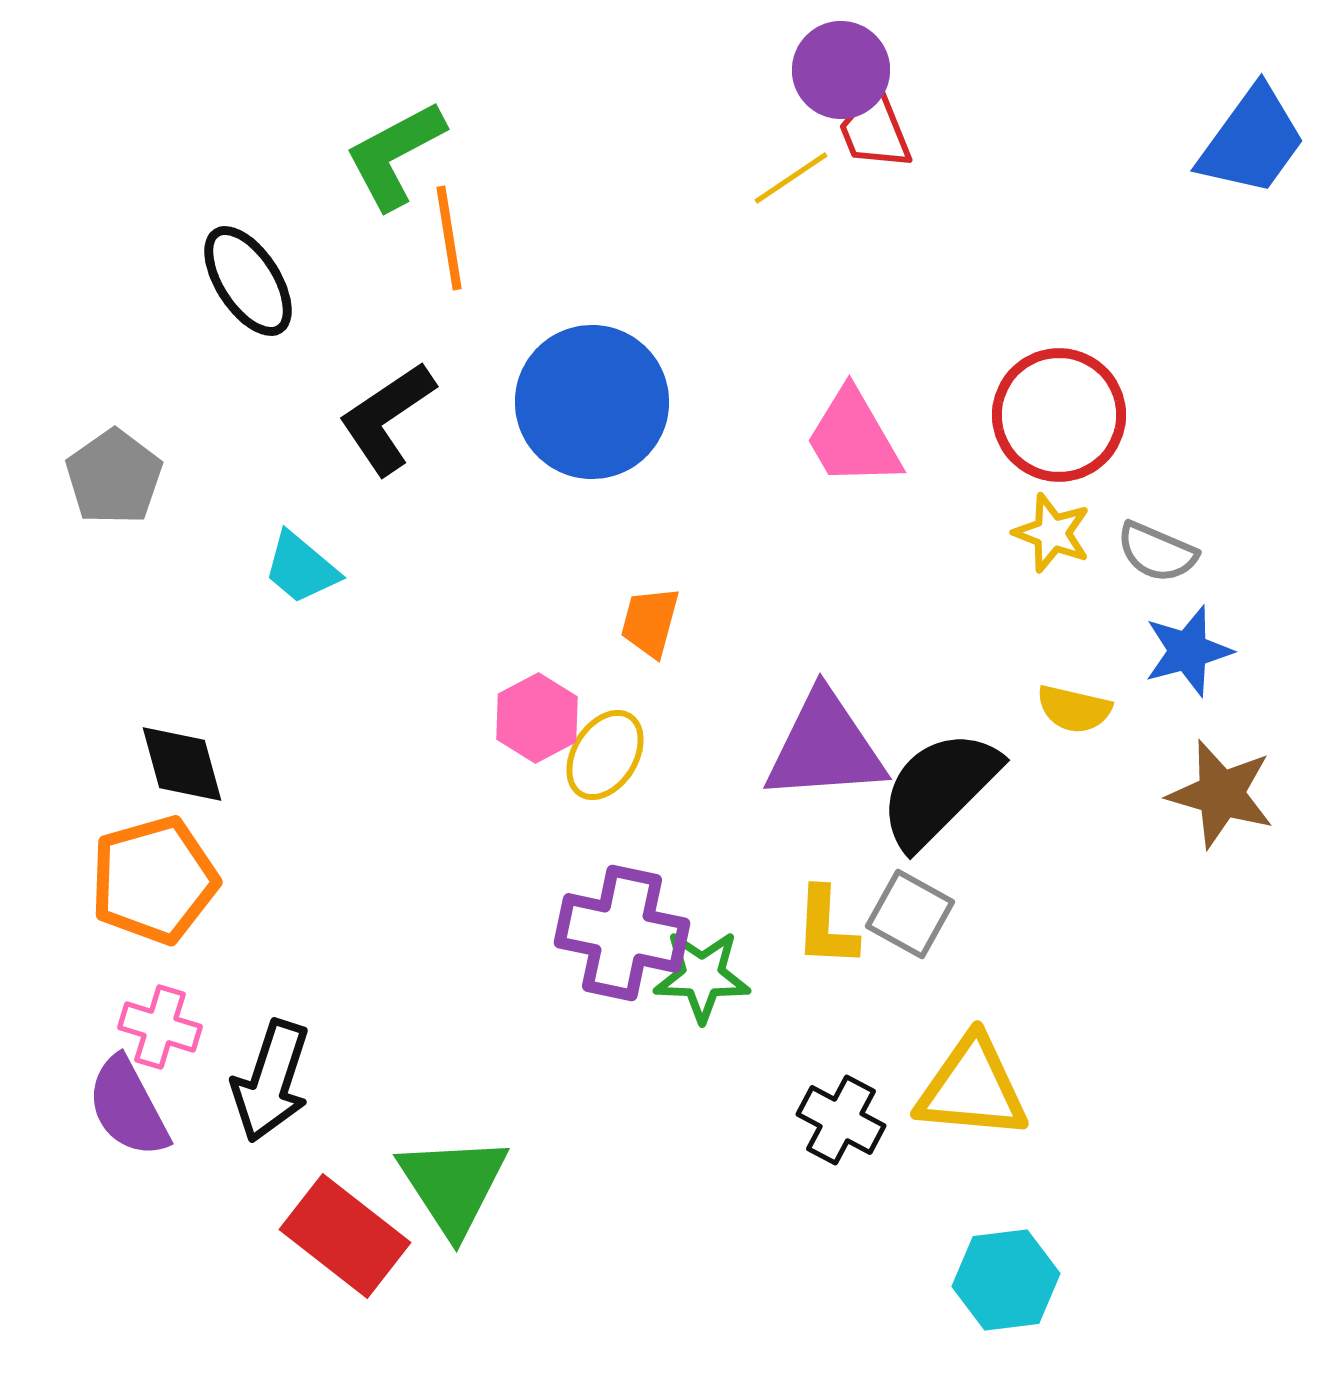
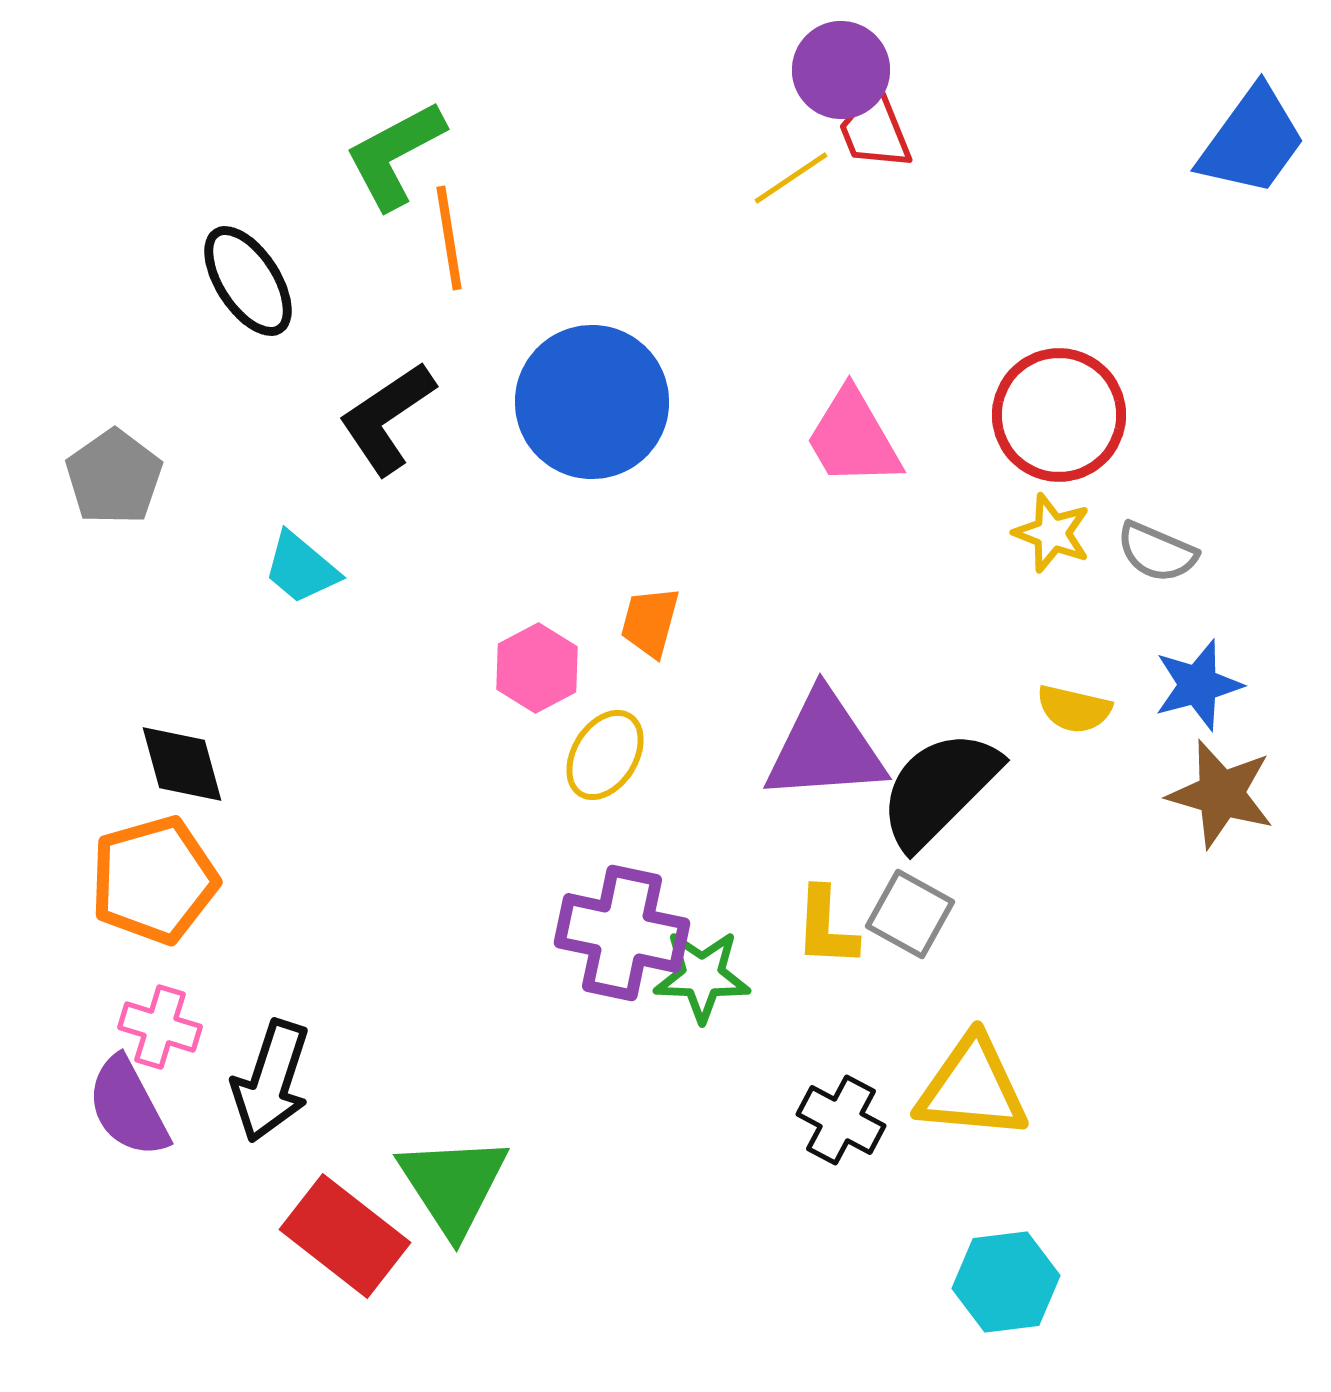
blue star: moved 10 px right, 34 px down
pink hexagon: moved 50 px up
cyan hexagon: moved 2 px down
